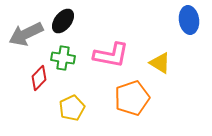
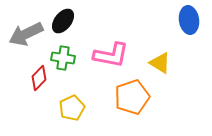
orange pentagon: moved 1 px up
